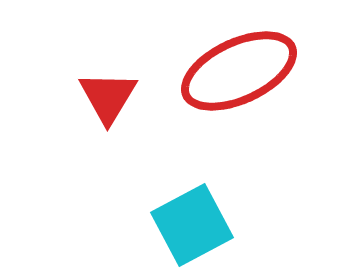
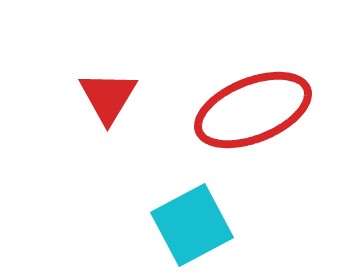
red ellipse: moved 14 px right, 39 px down; rotated 3 degrees clockwise
